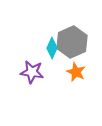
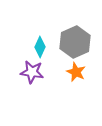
gray hexagon: moved 3 px right
cyan diamond: moved 12 px left, 1 px up
